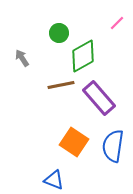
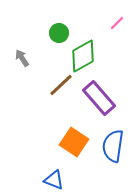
brown line: rotated 32 degrees counterclockwise
